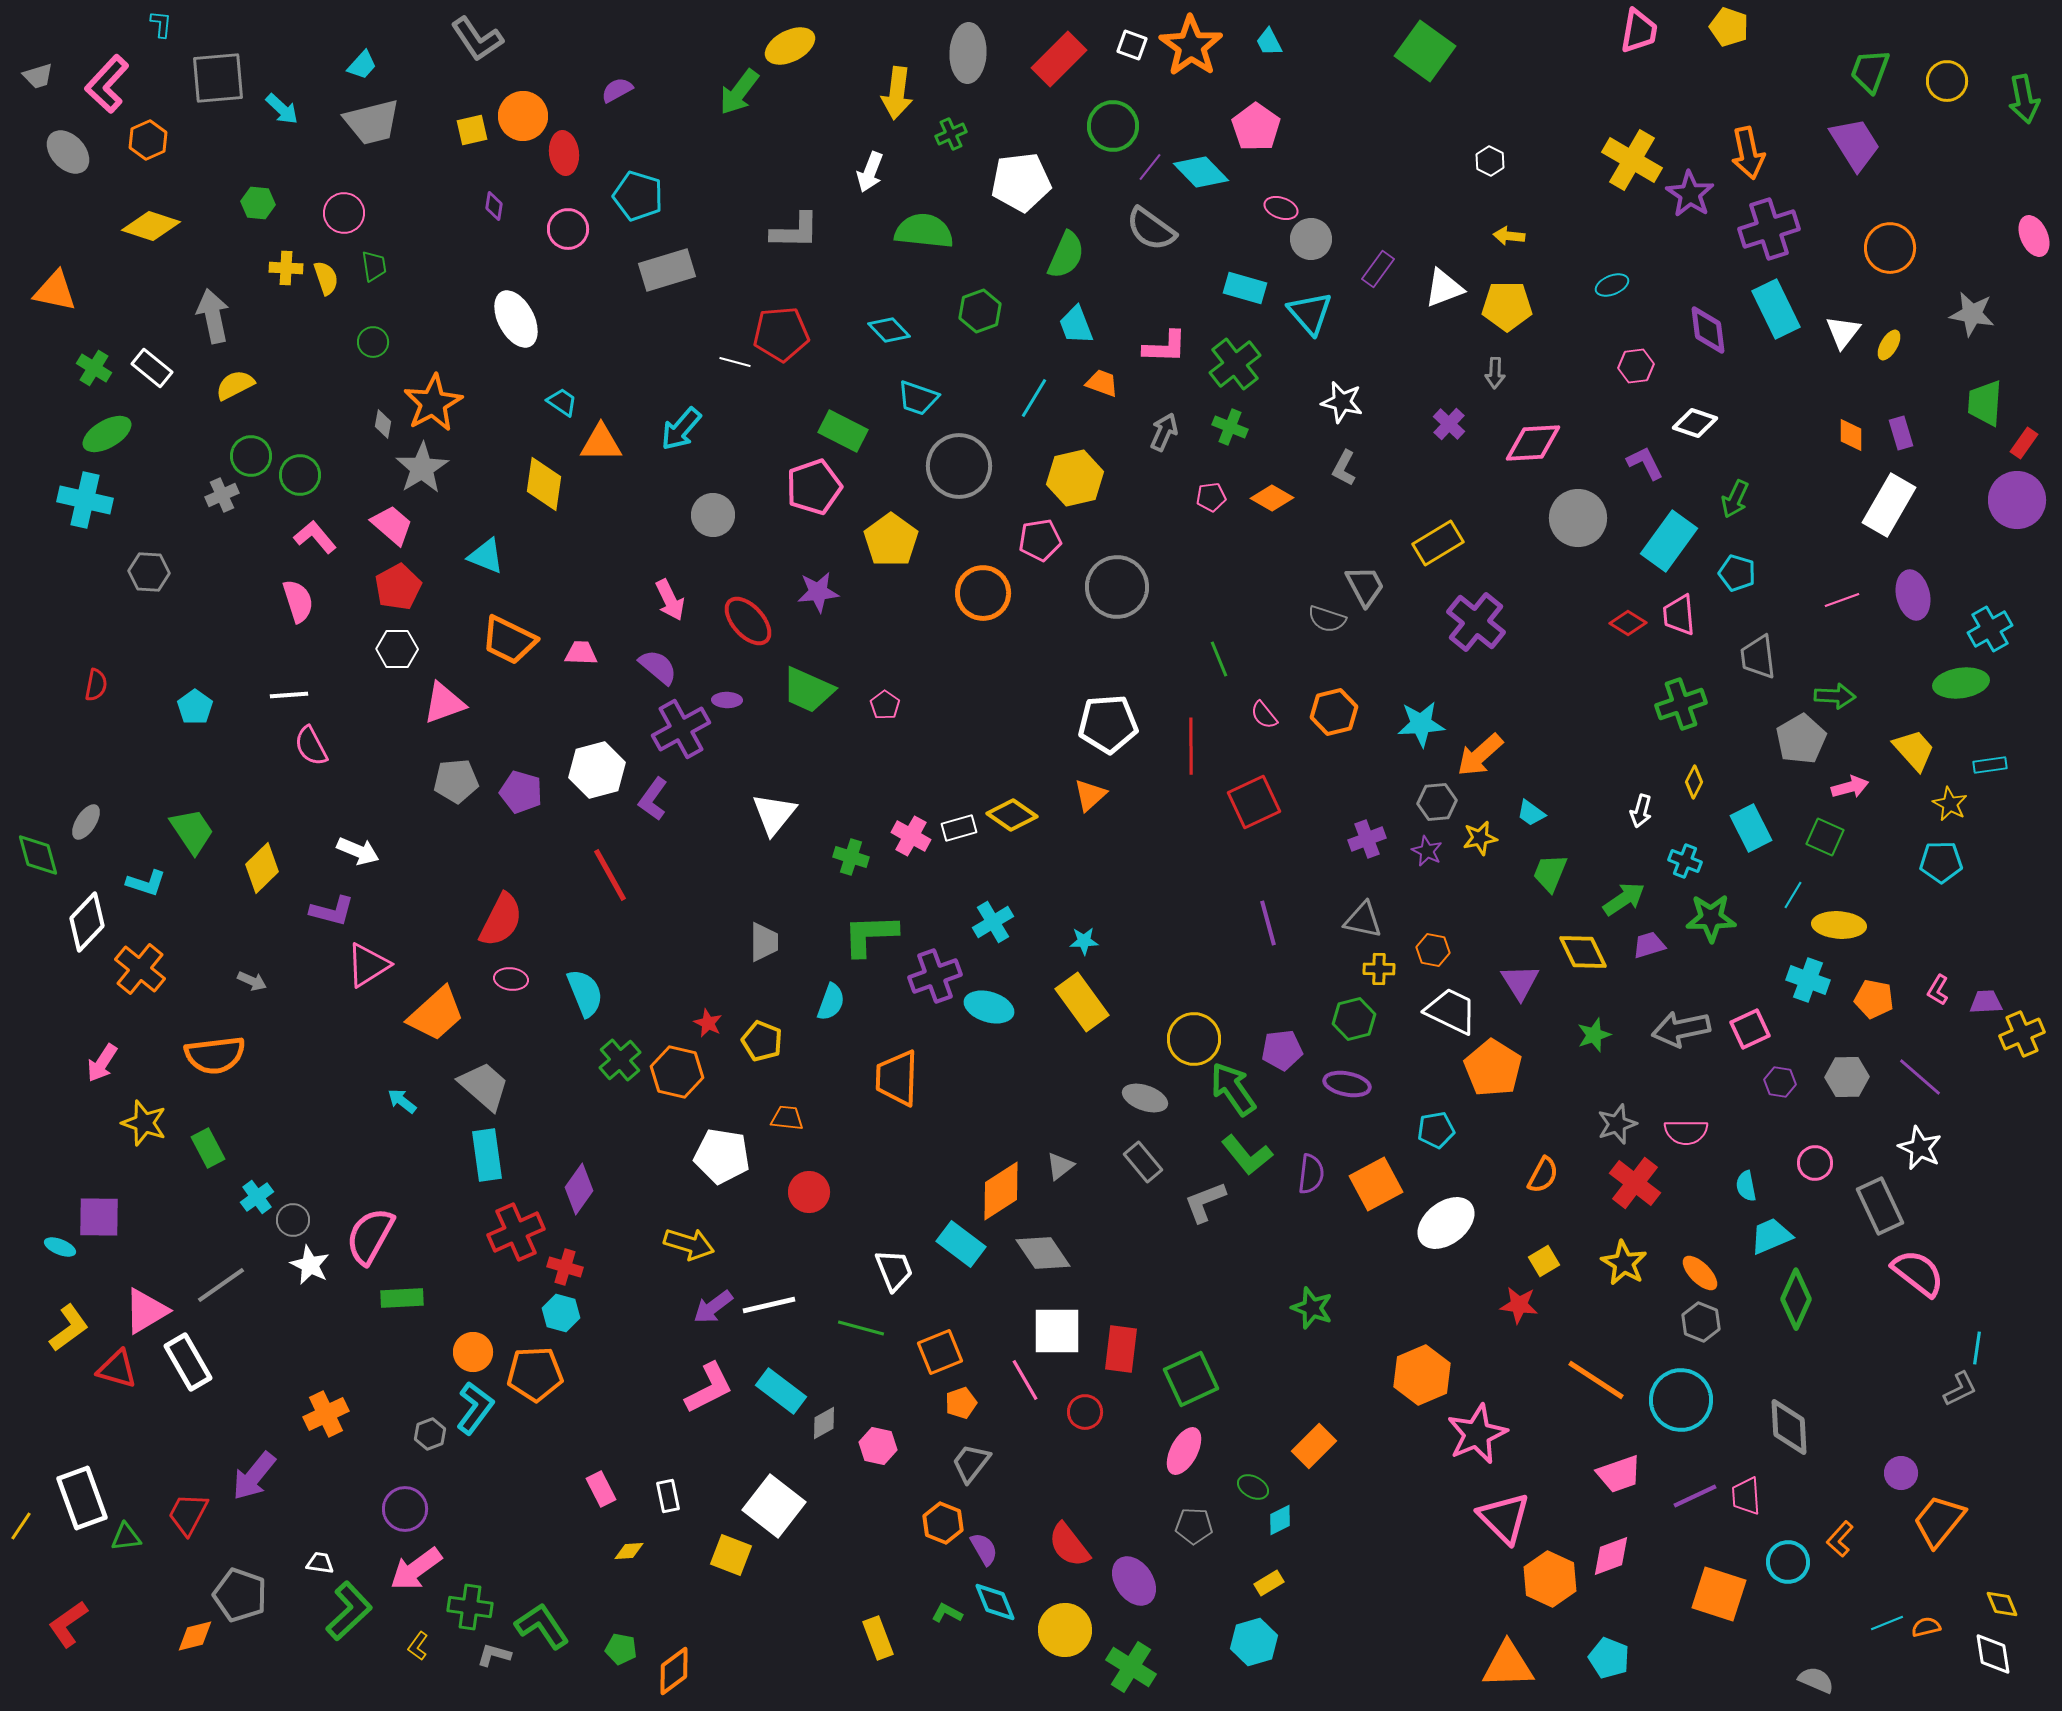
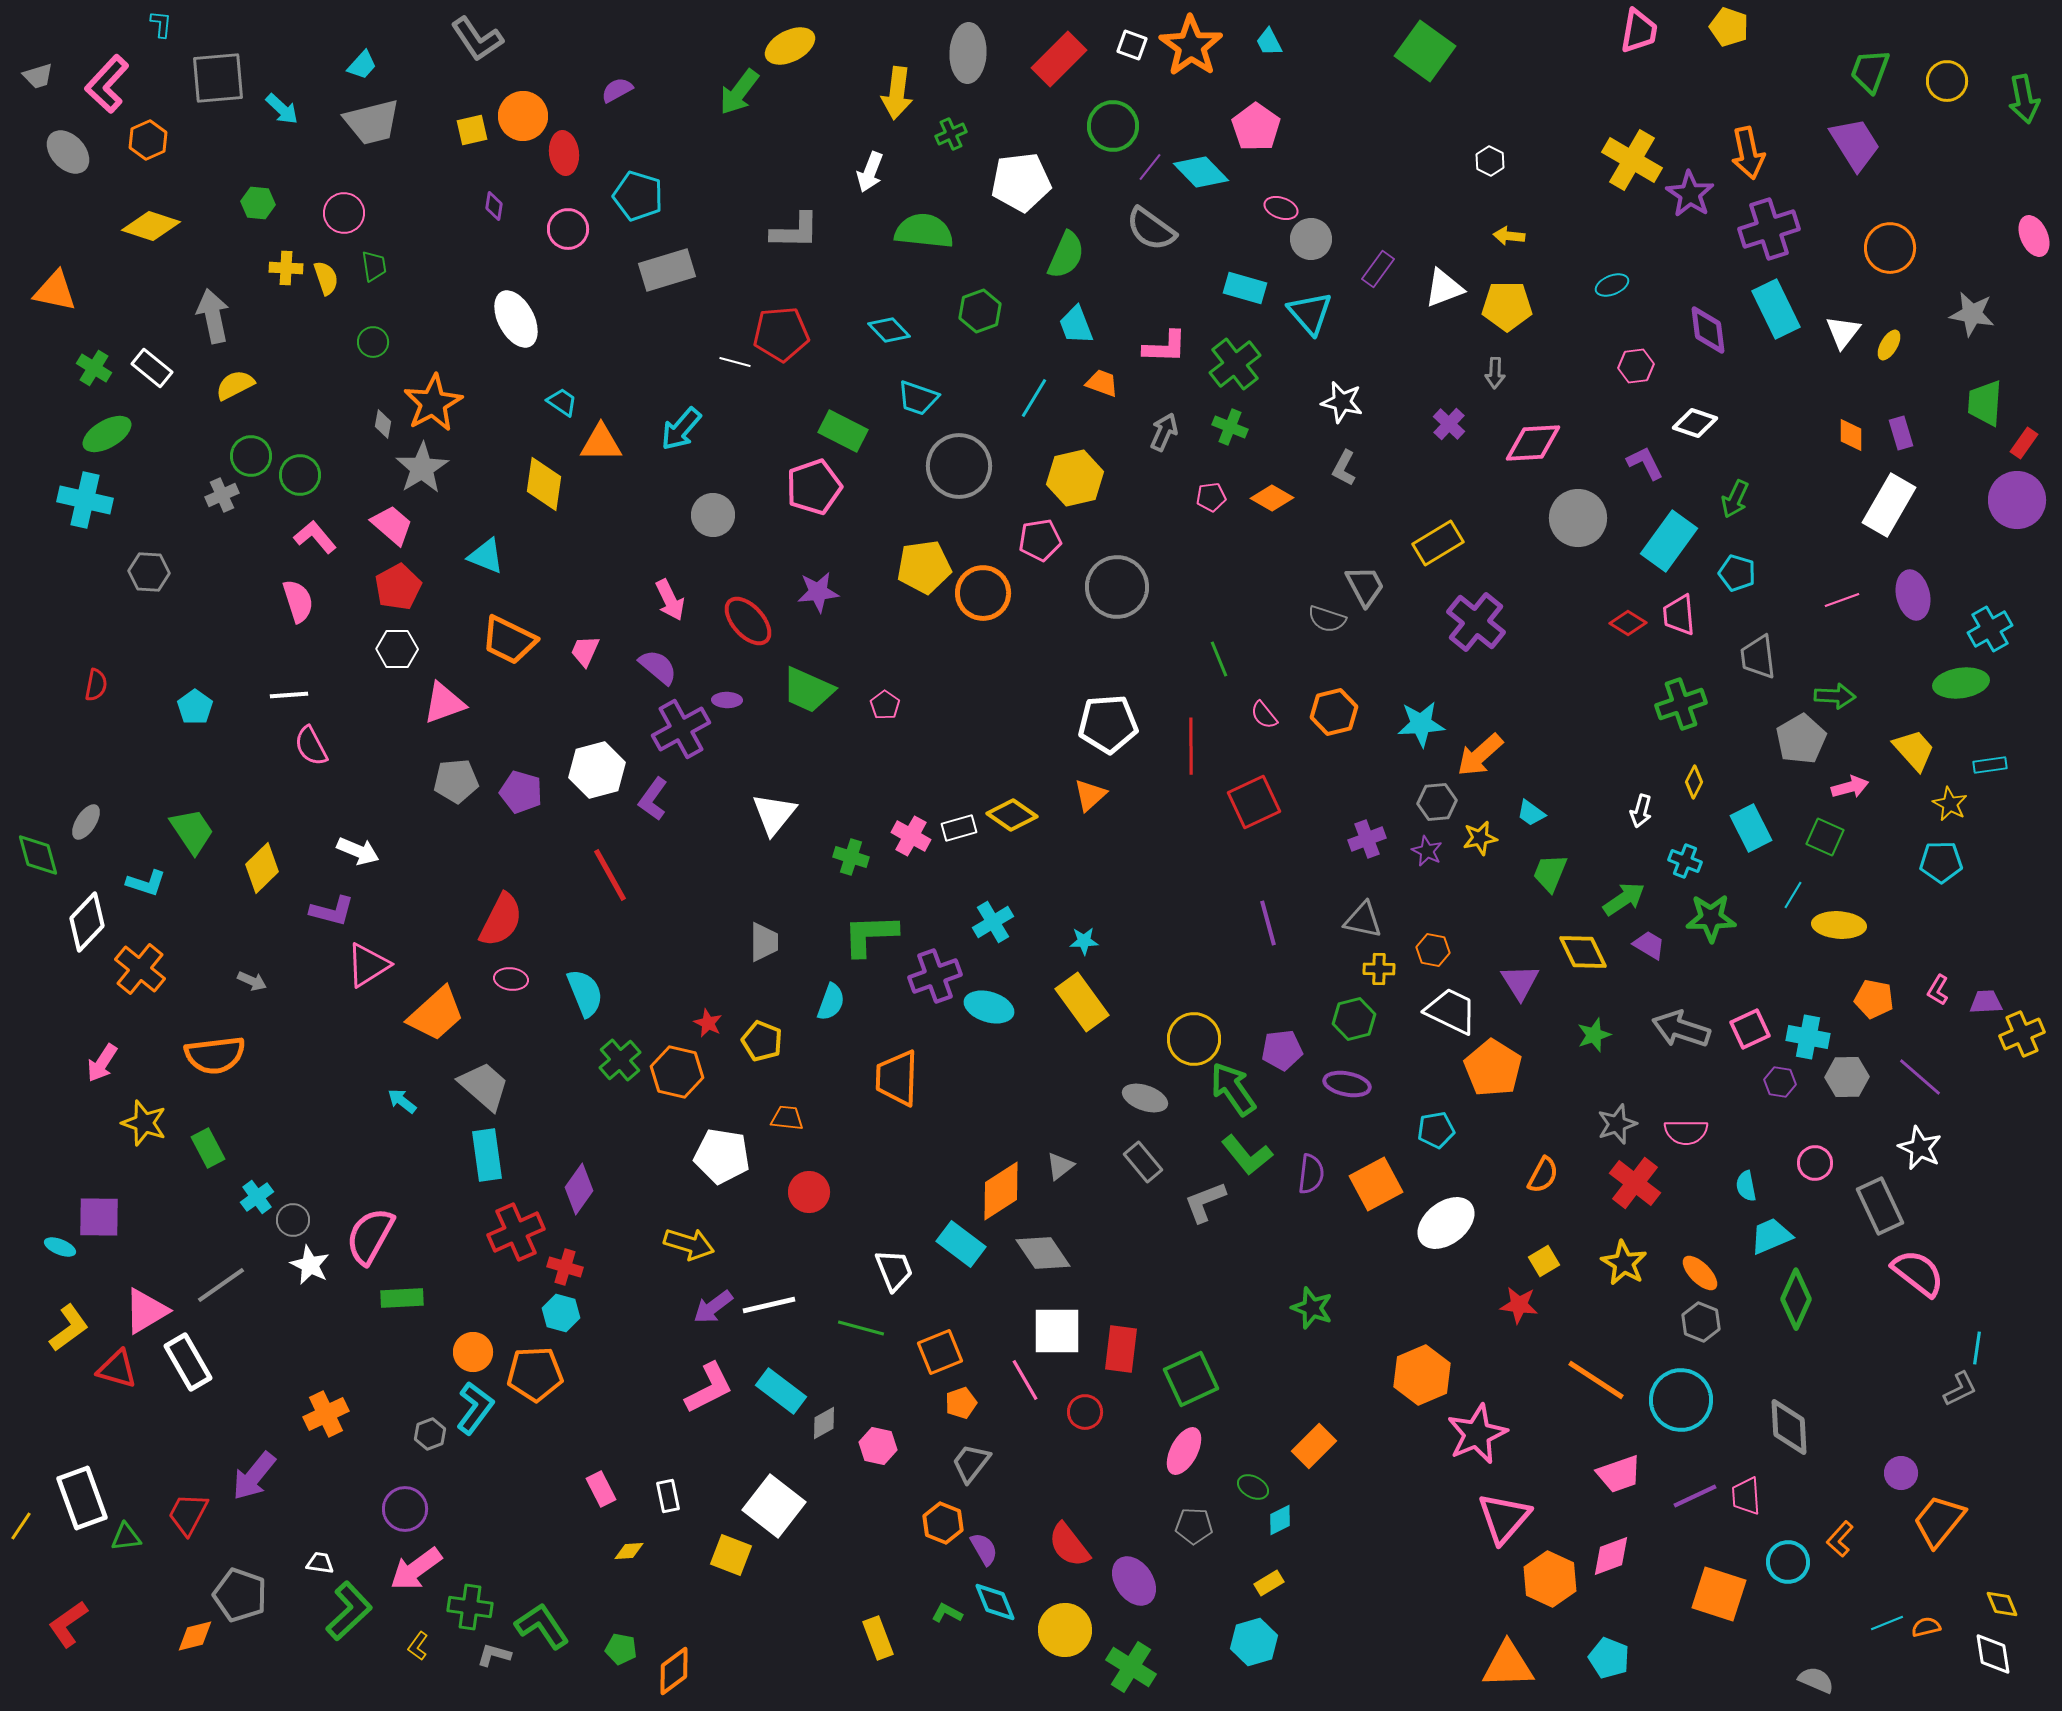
yellow pentagon at (891, 540): moved 33 px right, 27 px down; rotated 28 degrees clockwise
pink trapezoid at (581, 653): moved 4 px right, 2 px up; rotated 68 degrees counterclockwise
purple trapezoid at (1649, 945): rotated 48 degrees clockwise
cyan cross at (1808, 980): moved 57 px down; rotated 9 degrees counterclockwise
gray arrow at (1681, 1029): rotated 30 degrees clockwise
pink triangle at (1504, 1518): rotated 26 degrees clockwise
